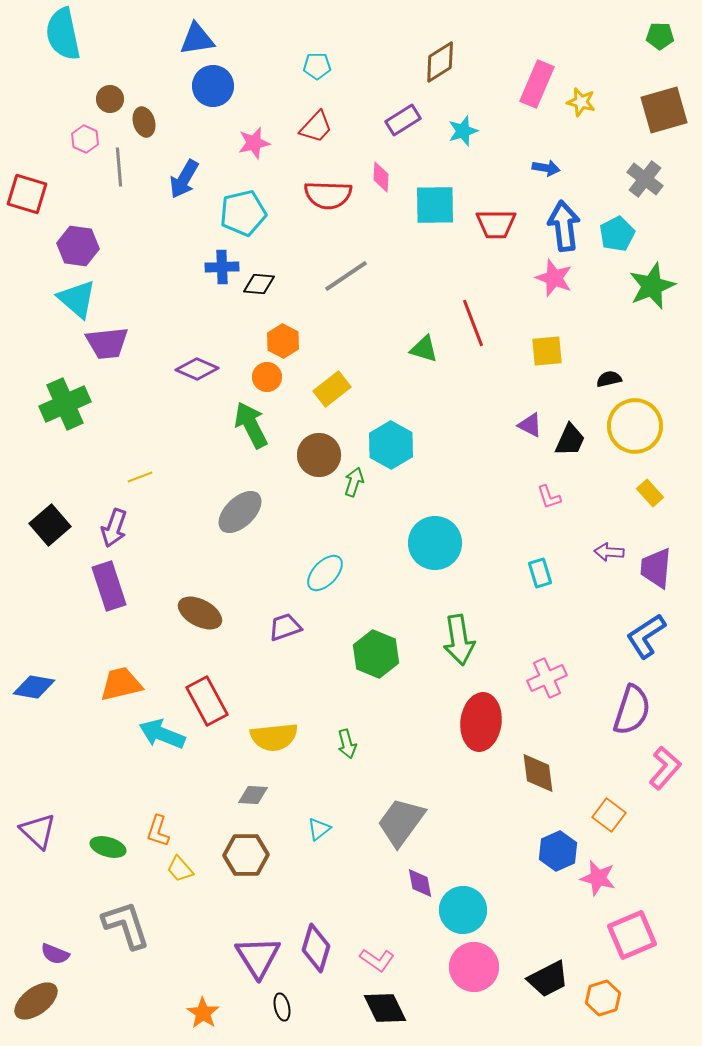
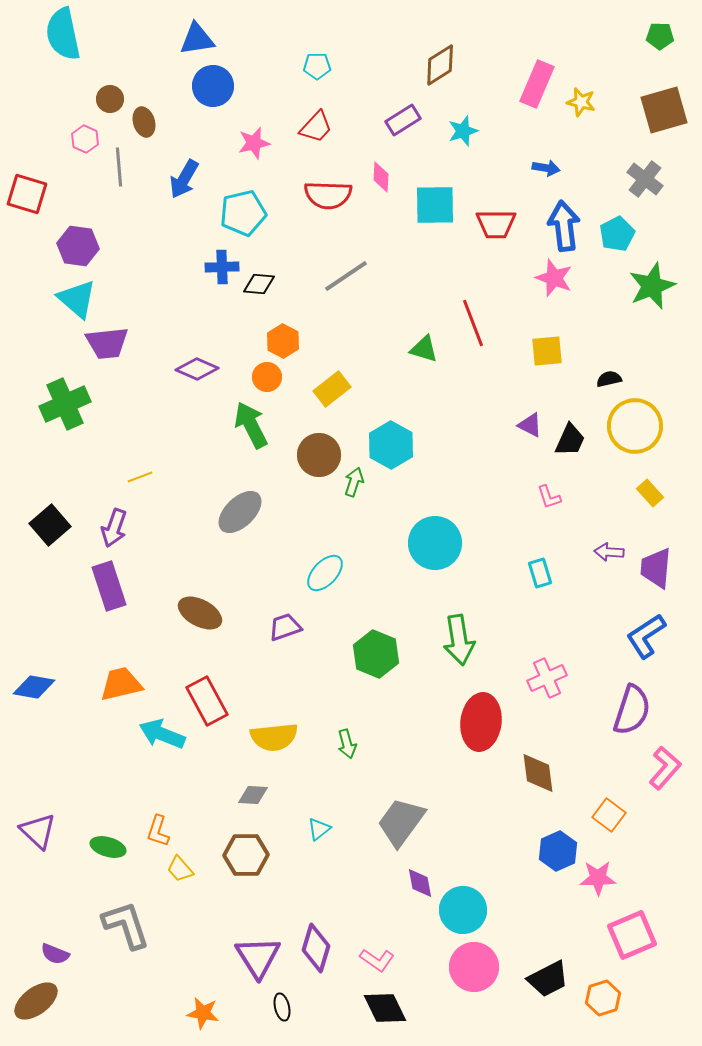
brown diamond at (440, 62): moved 3 px down
pink star at (598, 878): rotated 15 degrees counterclockwise
orange star at (203, 1013): rotated 24 degrees counterclockwise
